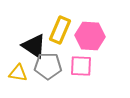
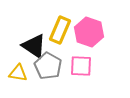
pink hexagon: moved 1 px left, 4 px up; rotated 16 degrees clockwise
gray pentagon: rotated 28 degrees clockwise
